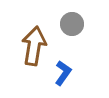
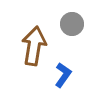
blue L-shape: moved 2 px down
